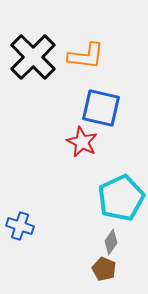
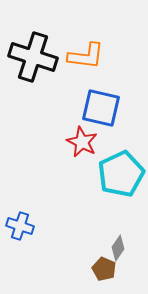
black cross: rotated 27 degrees counterclockwise
cyan pentagon: moved 24 px up
gray diamond: moved 7 px right, 6 px down
